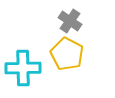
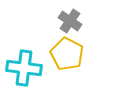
cyan cross: moved 1 px right; rotated 8 degrees clockwise
